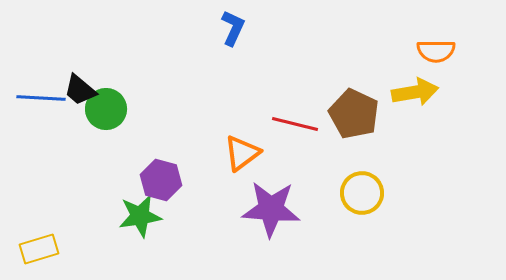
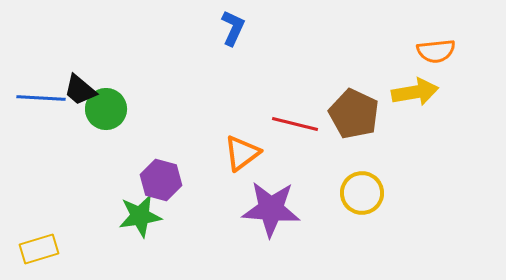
orange semicircle: rotated 6 degrees counterclockwise
